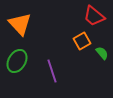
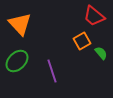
green semicircle: moved 1 px left
green ellipse: rotated 15 degrees clockwise
